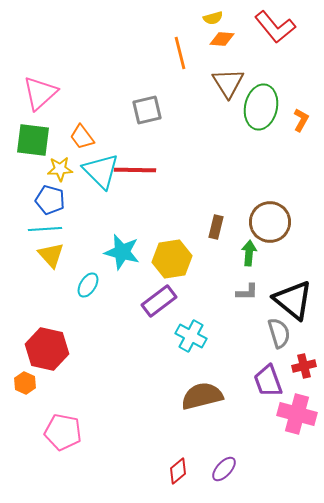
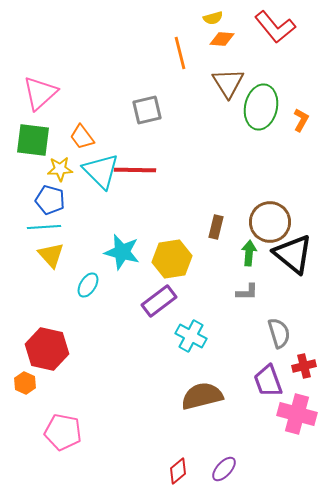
cyan line: moved 1 px left, 2 px up
black triangle: moved 46 px up
